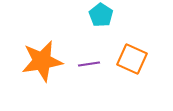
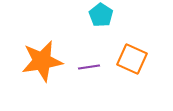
purple line: moved 3 px down
